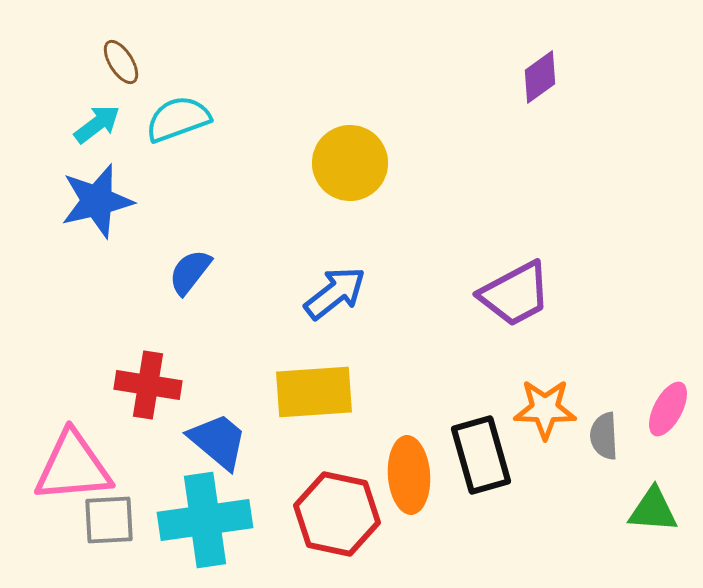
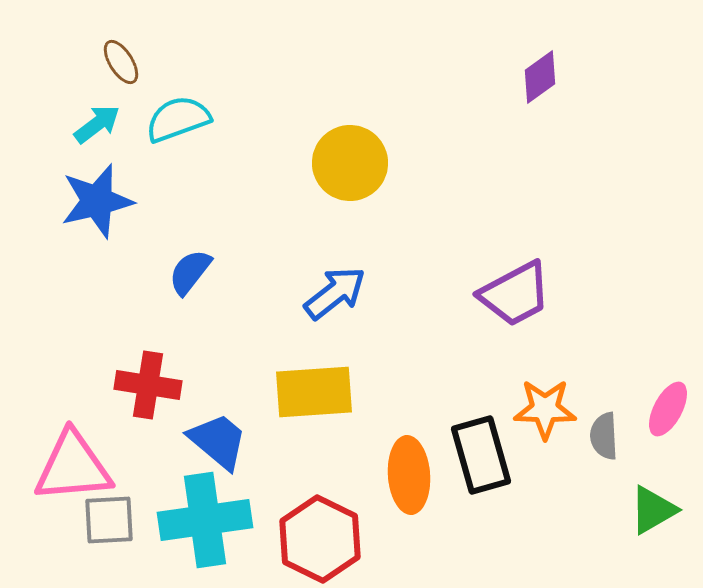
green triangle: rotated 34 degrees counterclockwise
red hexagon: moved 17 px left, 25 px down; rotated 14 degrees clockwise
